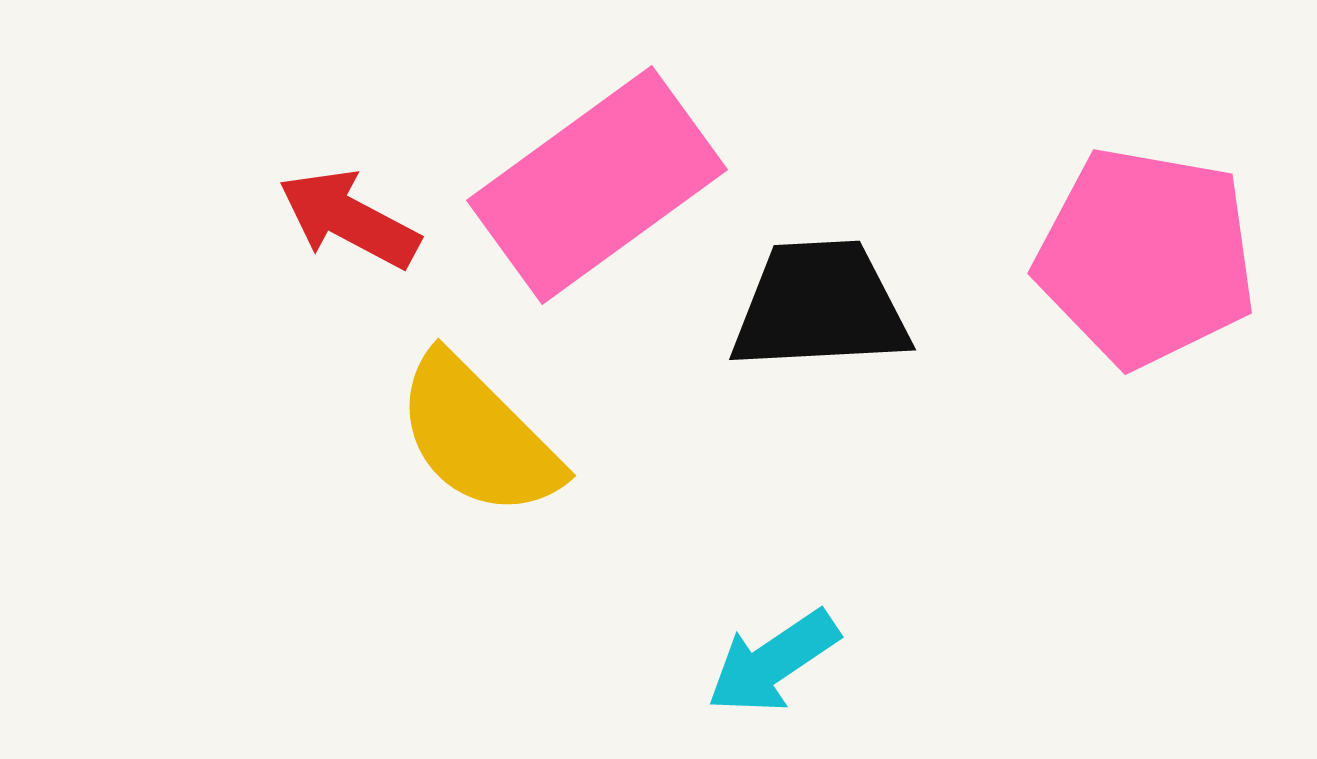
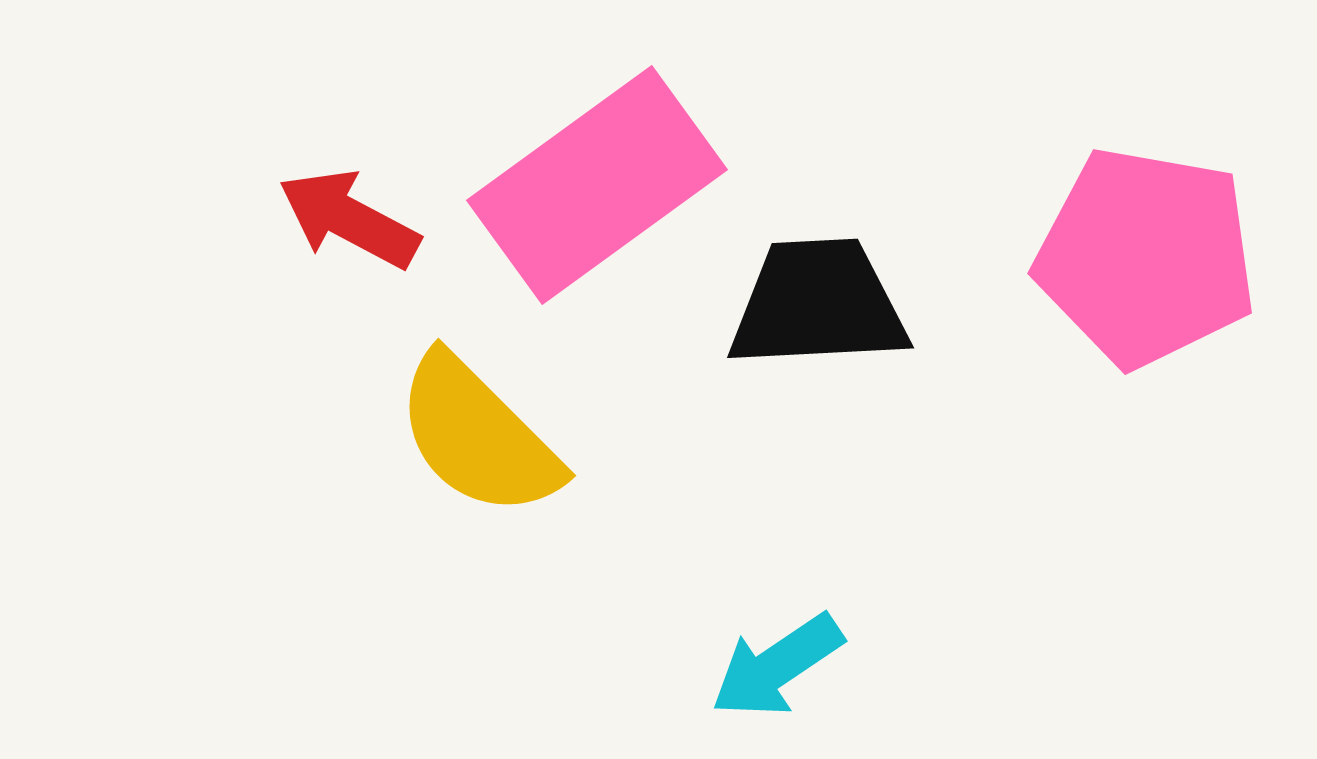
black trapezoid: moved 2 px left, 2 px up
cyan arrow: moved 4 px right, 4 px down
